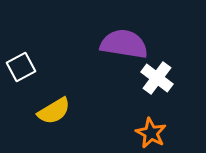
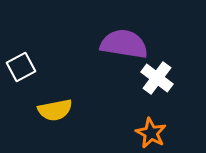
yellow semicircle: moved 1 px right, 1 px up; rotated 20 degrees clockwise
